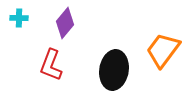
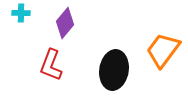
cyan cross: moved 2 px right, 5 px up
